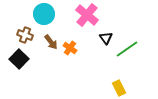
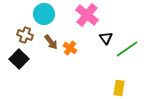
yellow rectangle: rotated 35 degrees clockwise
